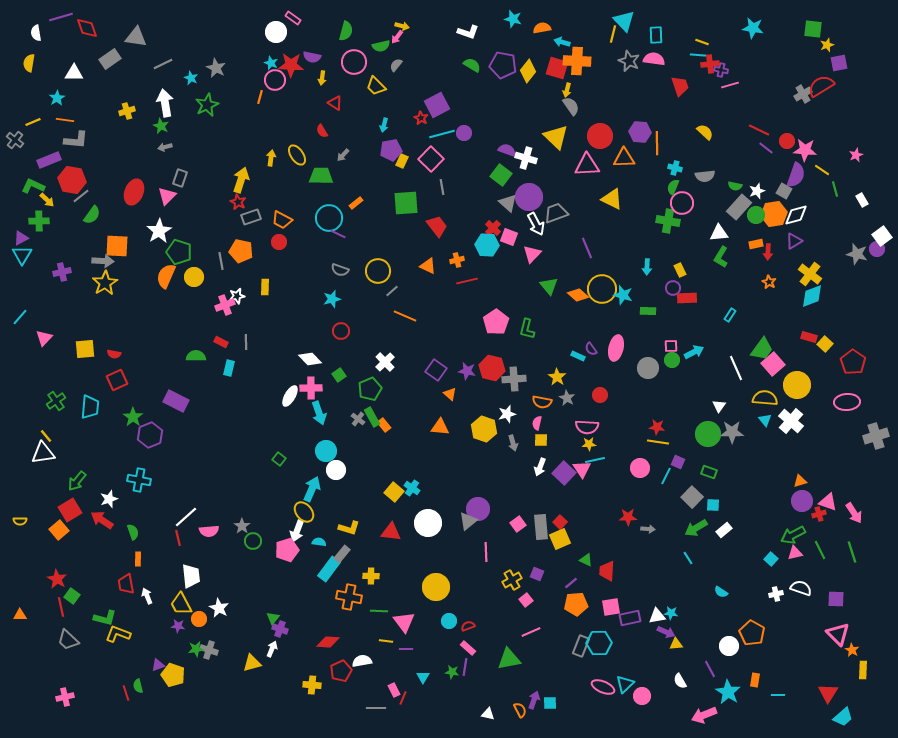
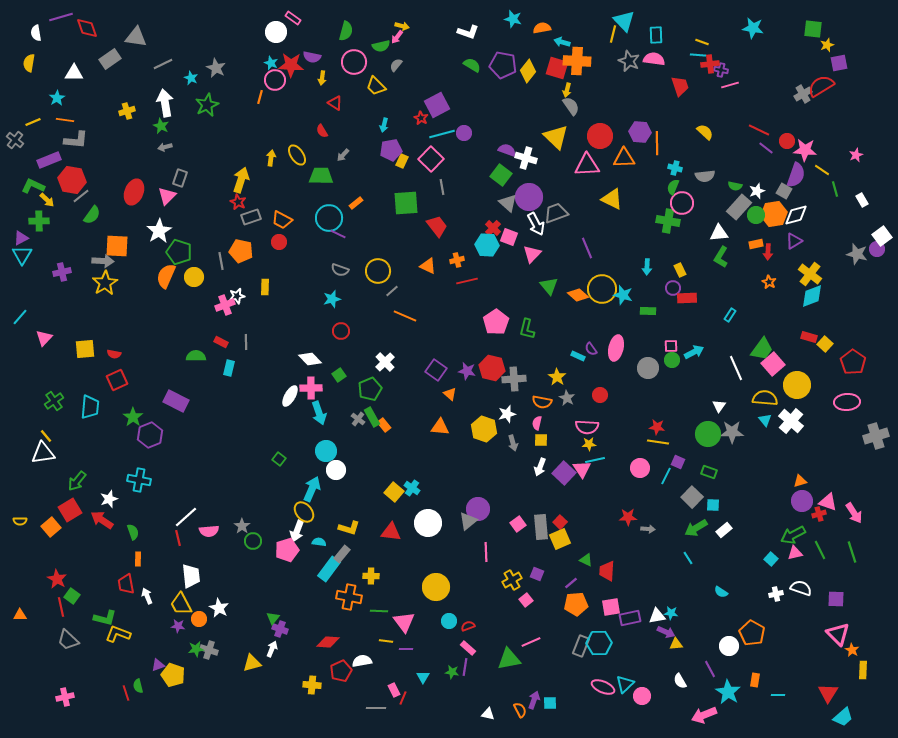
green cross at (56, 401): moved 2 px left
orange square at (59, 530): moved 8 px left, 3 px up
pink line at (531, 632): moved 10 px down
